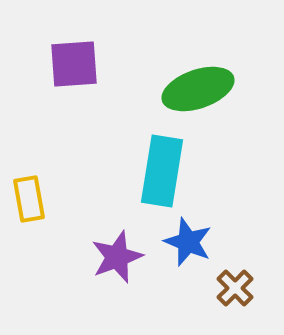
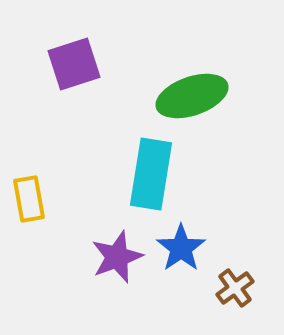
purple square: rotated 14 degrees counterclockwise
green ellipse: moved 6 px left, 7 px down
cyan rectangle: moved 11 px left, 3 px down
blue star: moved 7 px left, 6 px down; rotated 15 degrees clockwise
brown cross: rotated 9 degrees clockwise
